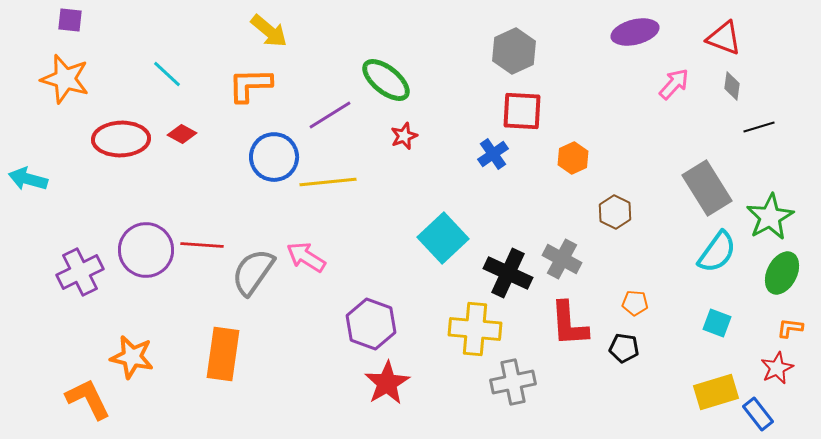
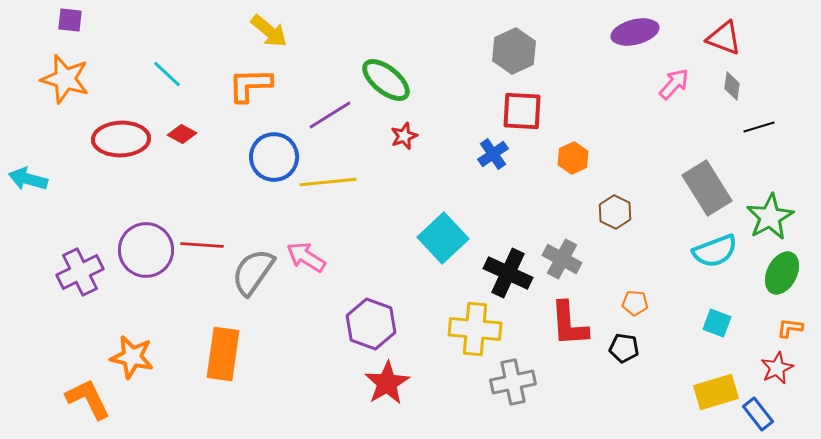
cyan semicircle at (717, 252): moved 2 px left, 1 px up; rotated 33 degrees clockwise
